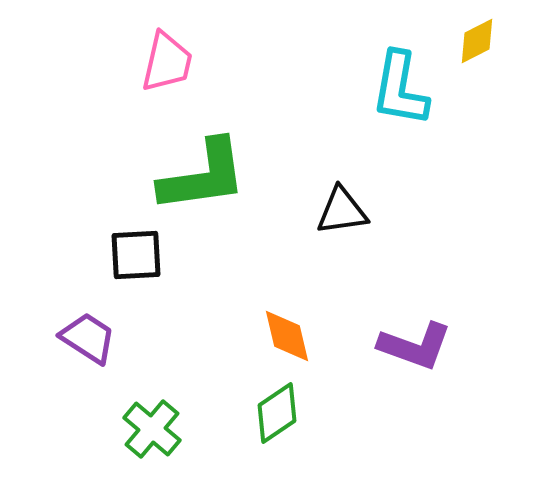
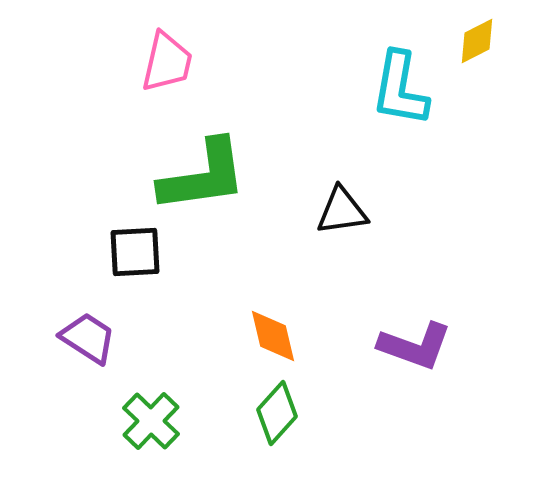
black square: moved 1 px left, 3 px up
orange diamond: moved 14 px left
green diamond: rotated 14 degrees counterclockwise
green cross: moved 1 px left, 8 px up; rotated 4 degrees clockwise
